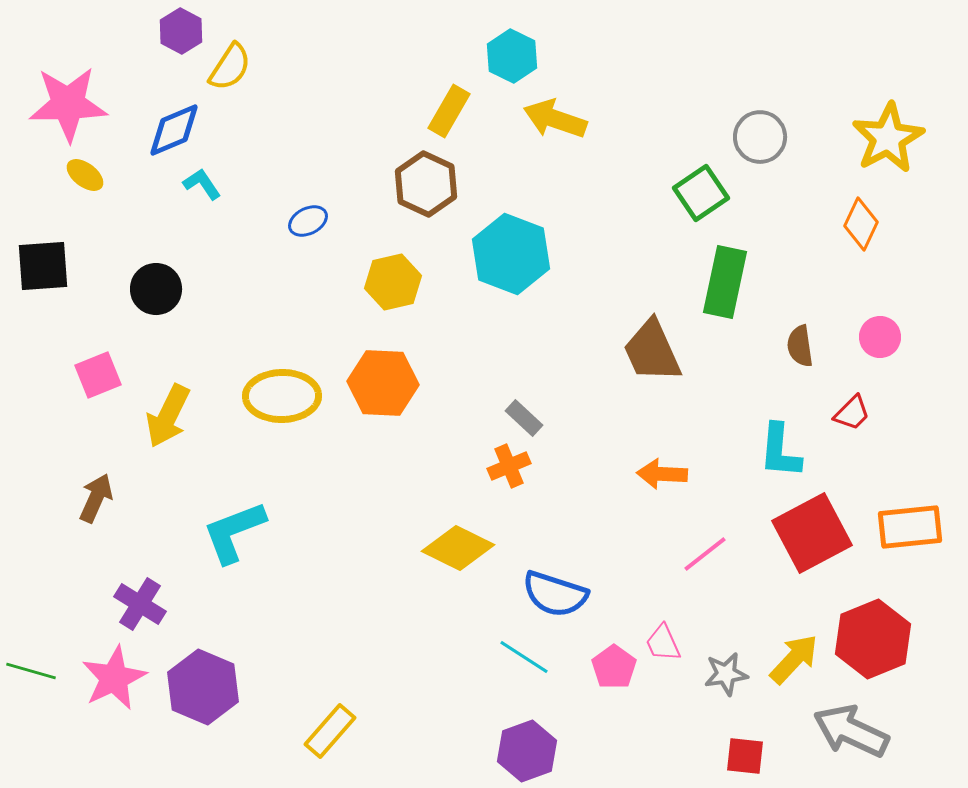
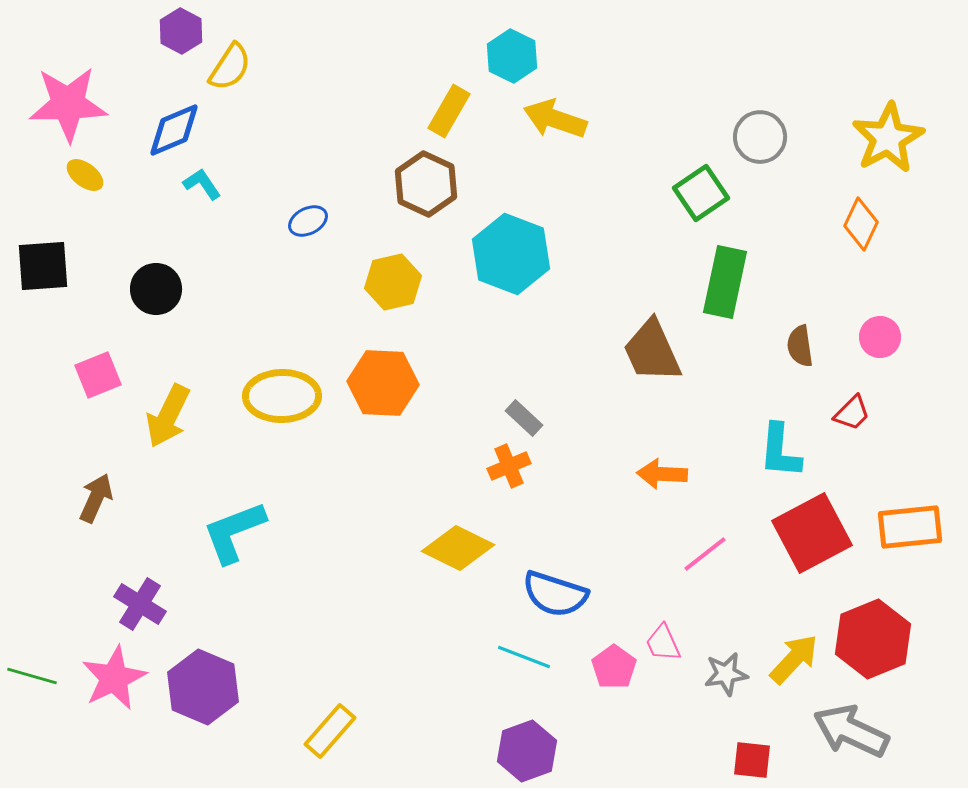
cyan line at (524, 657): rotated 12 degrees counterclockwise
green line at (31, 671): moved 1 px right, 5 px down
red square at (745, 756): moved 7 px right, 4 px down
